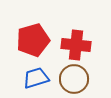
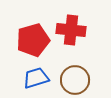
red cross: moved 5 px left, 15 px up
brown circle: moved 1 px right, 1 px down
